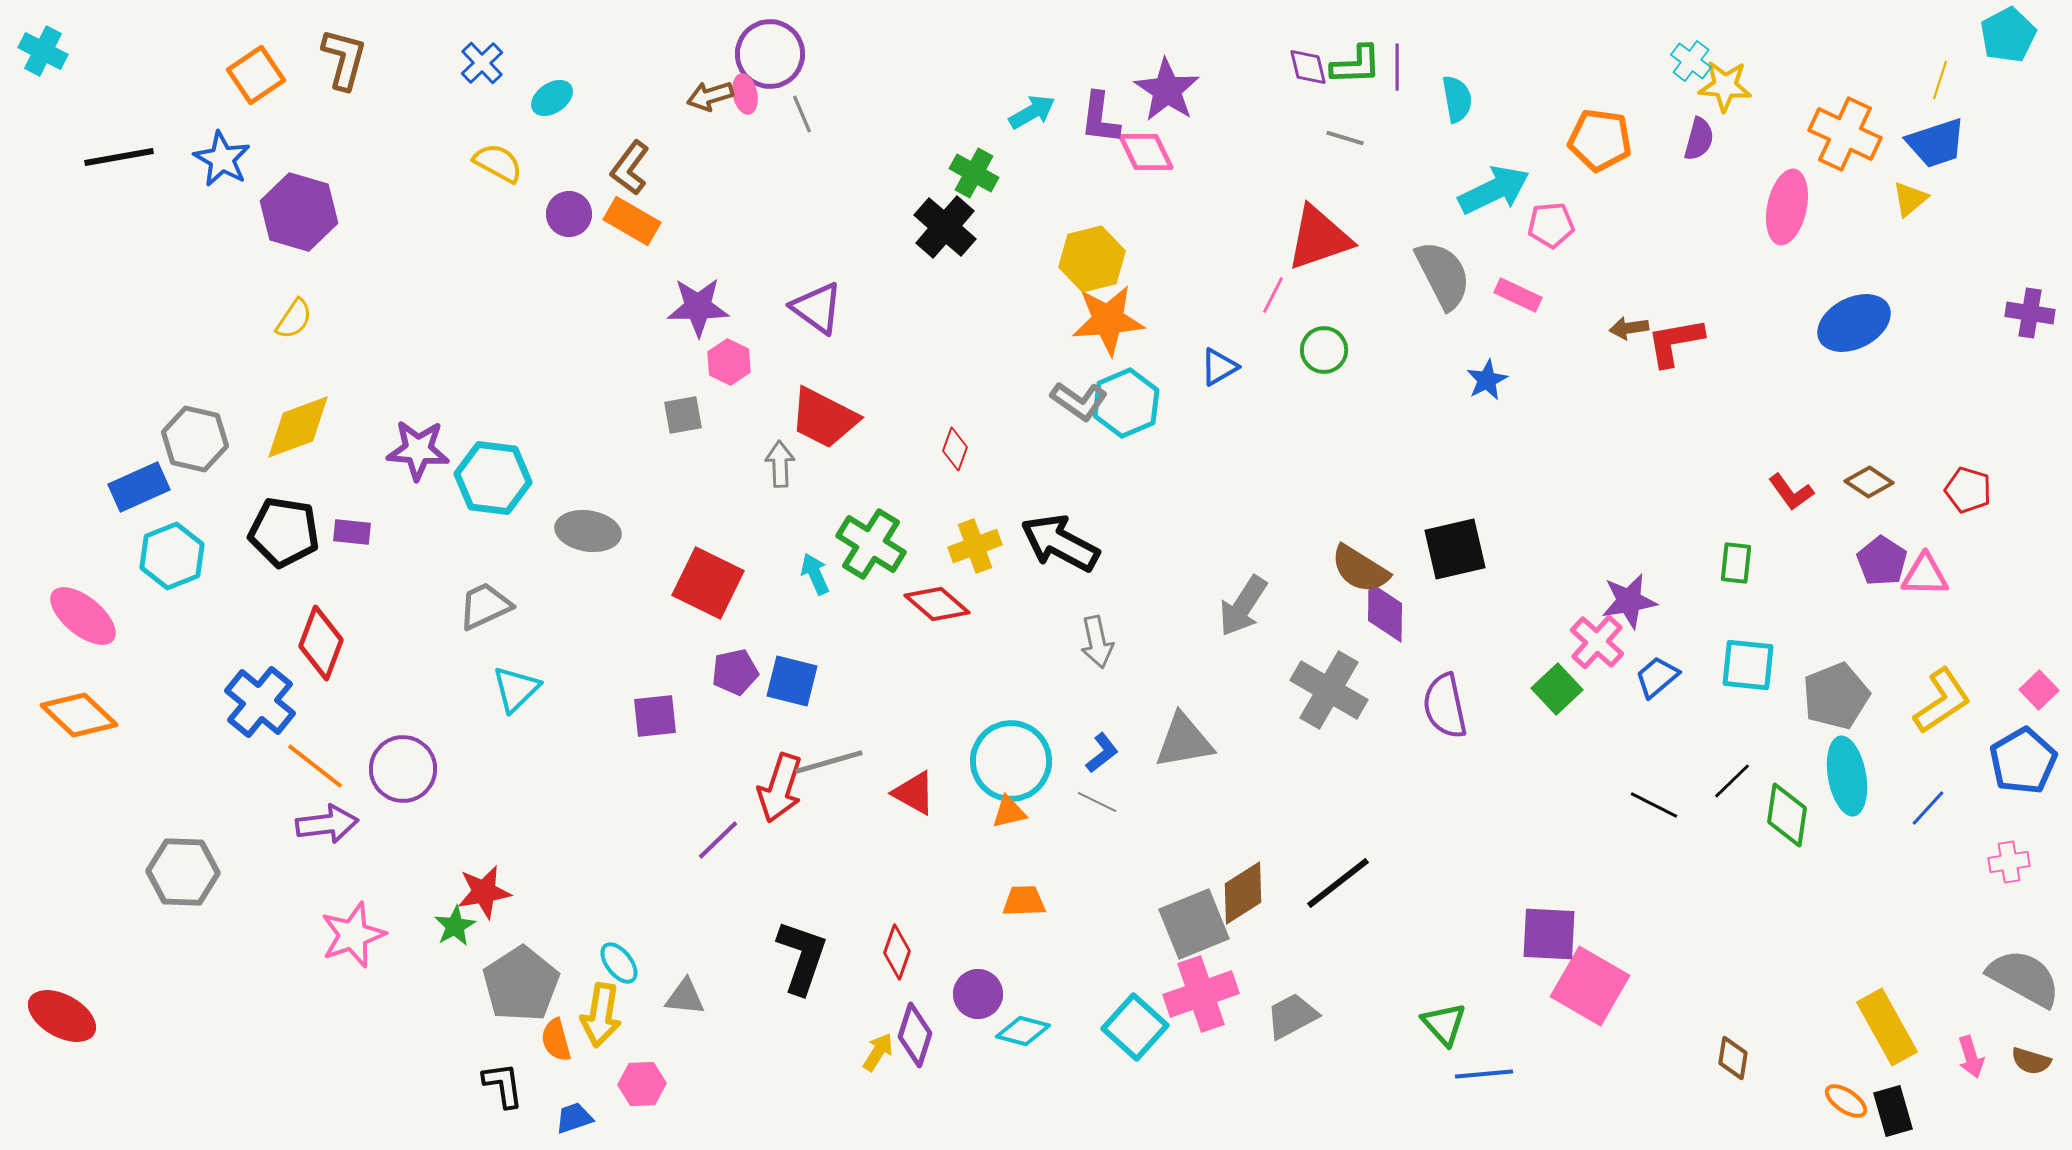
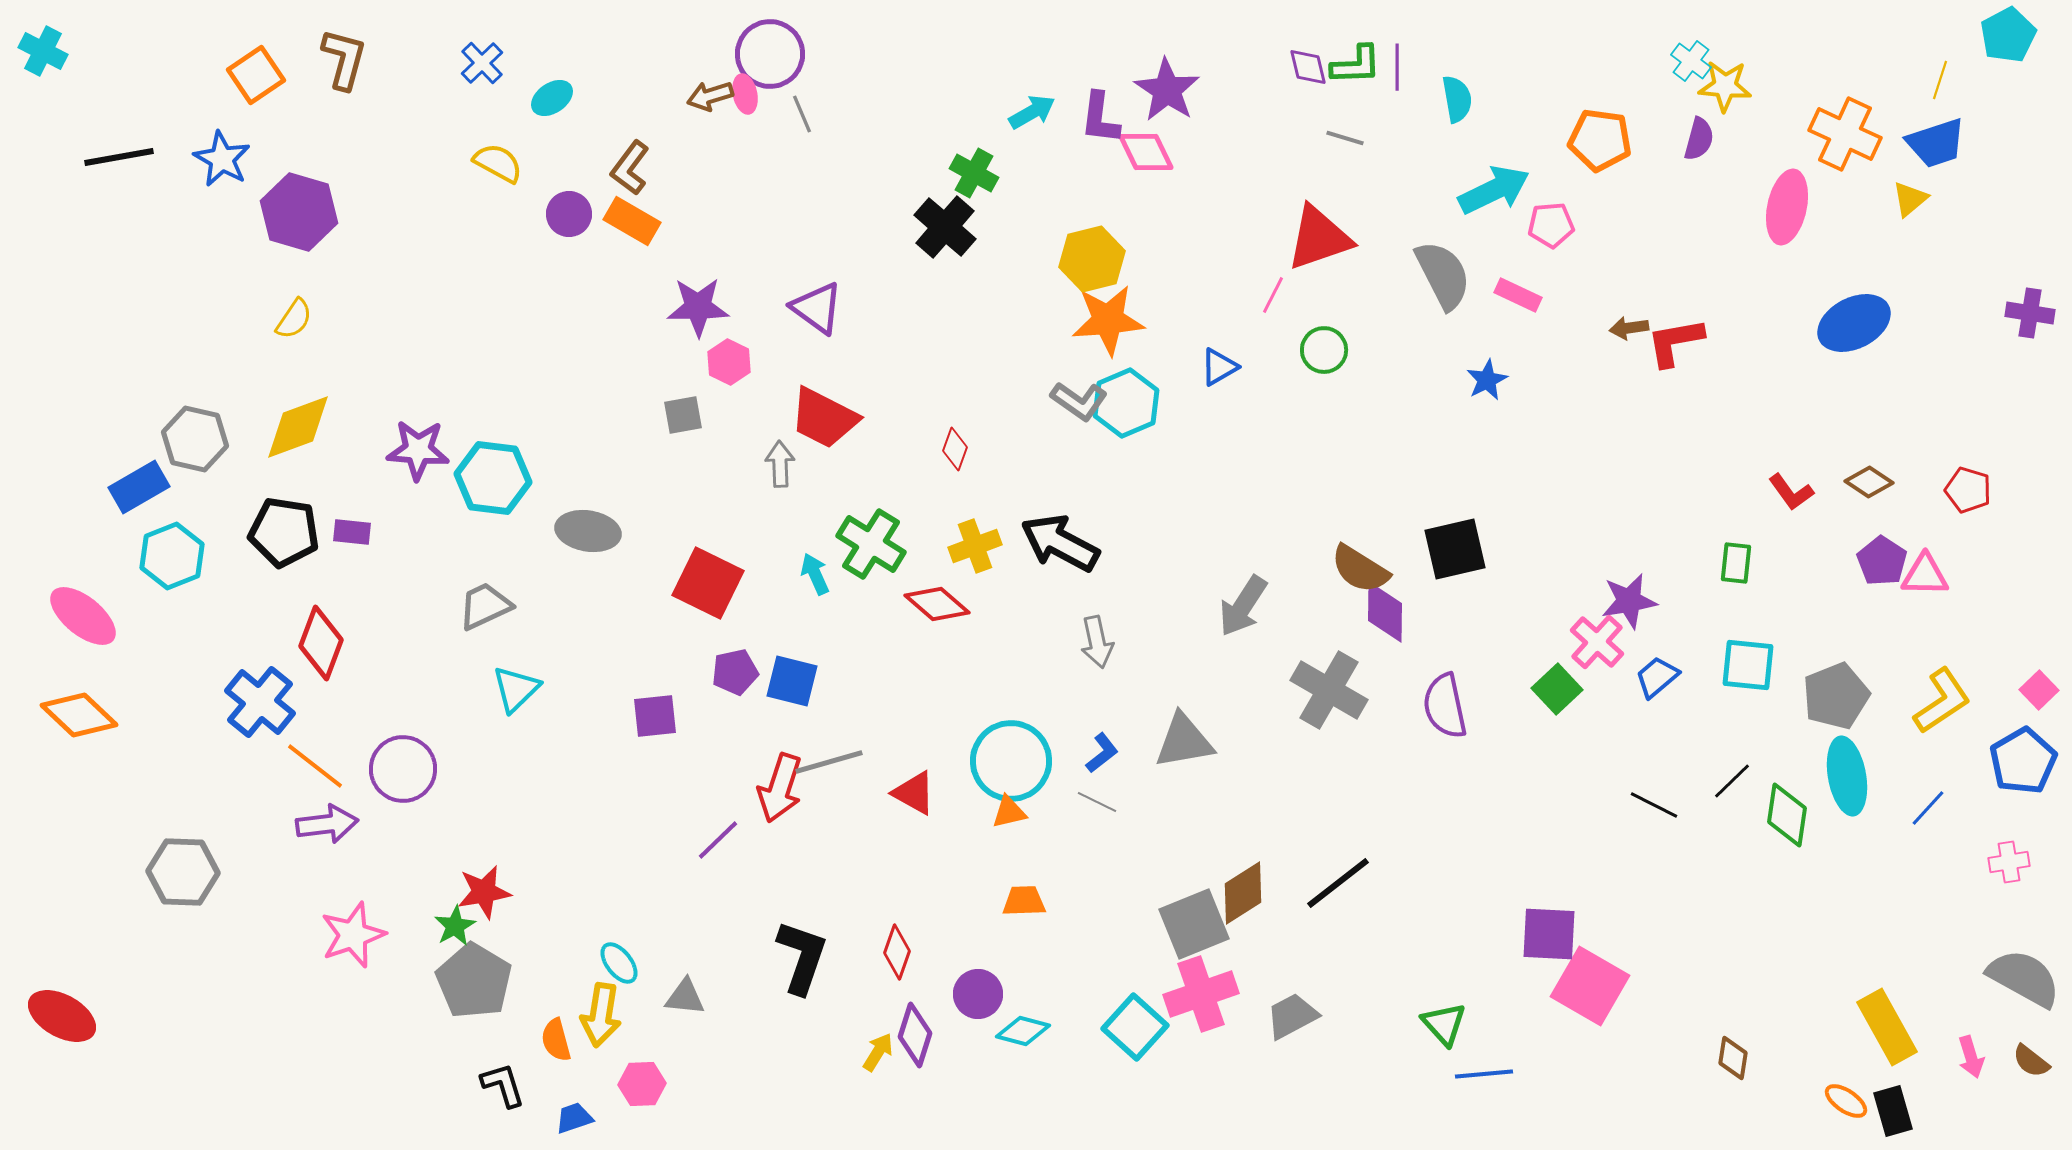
blue rectangle at (139, 487): rotated 6 degrees counterclockwise
gray pentagon at (521, 984): moved 47 px left, 3 px up; rotated 8 degrees counterclockwise
brown semicircle at (2031, 1061): rotated 21 degrees clockwise
black L-shape at (503, 1085): rotated 9 degrees counterclockwise
